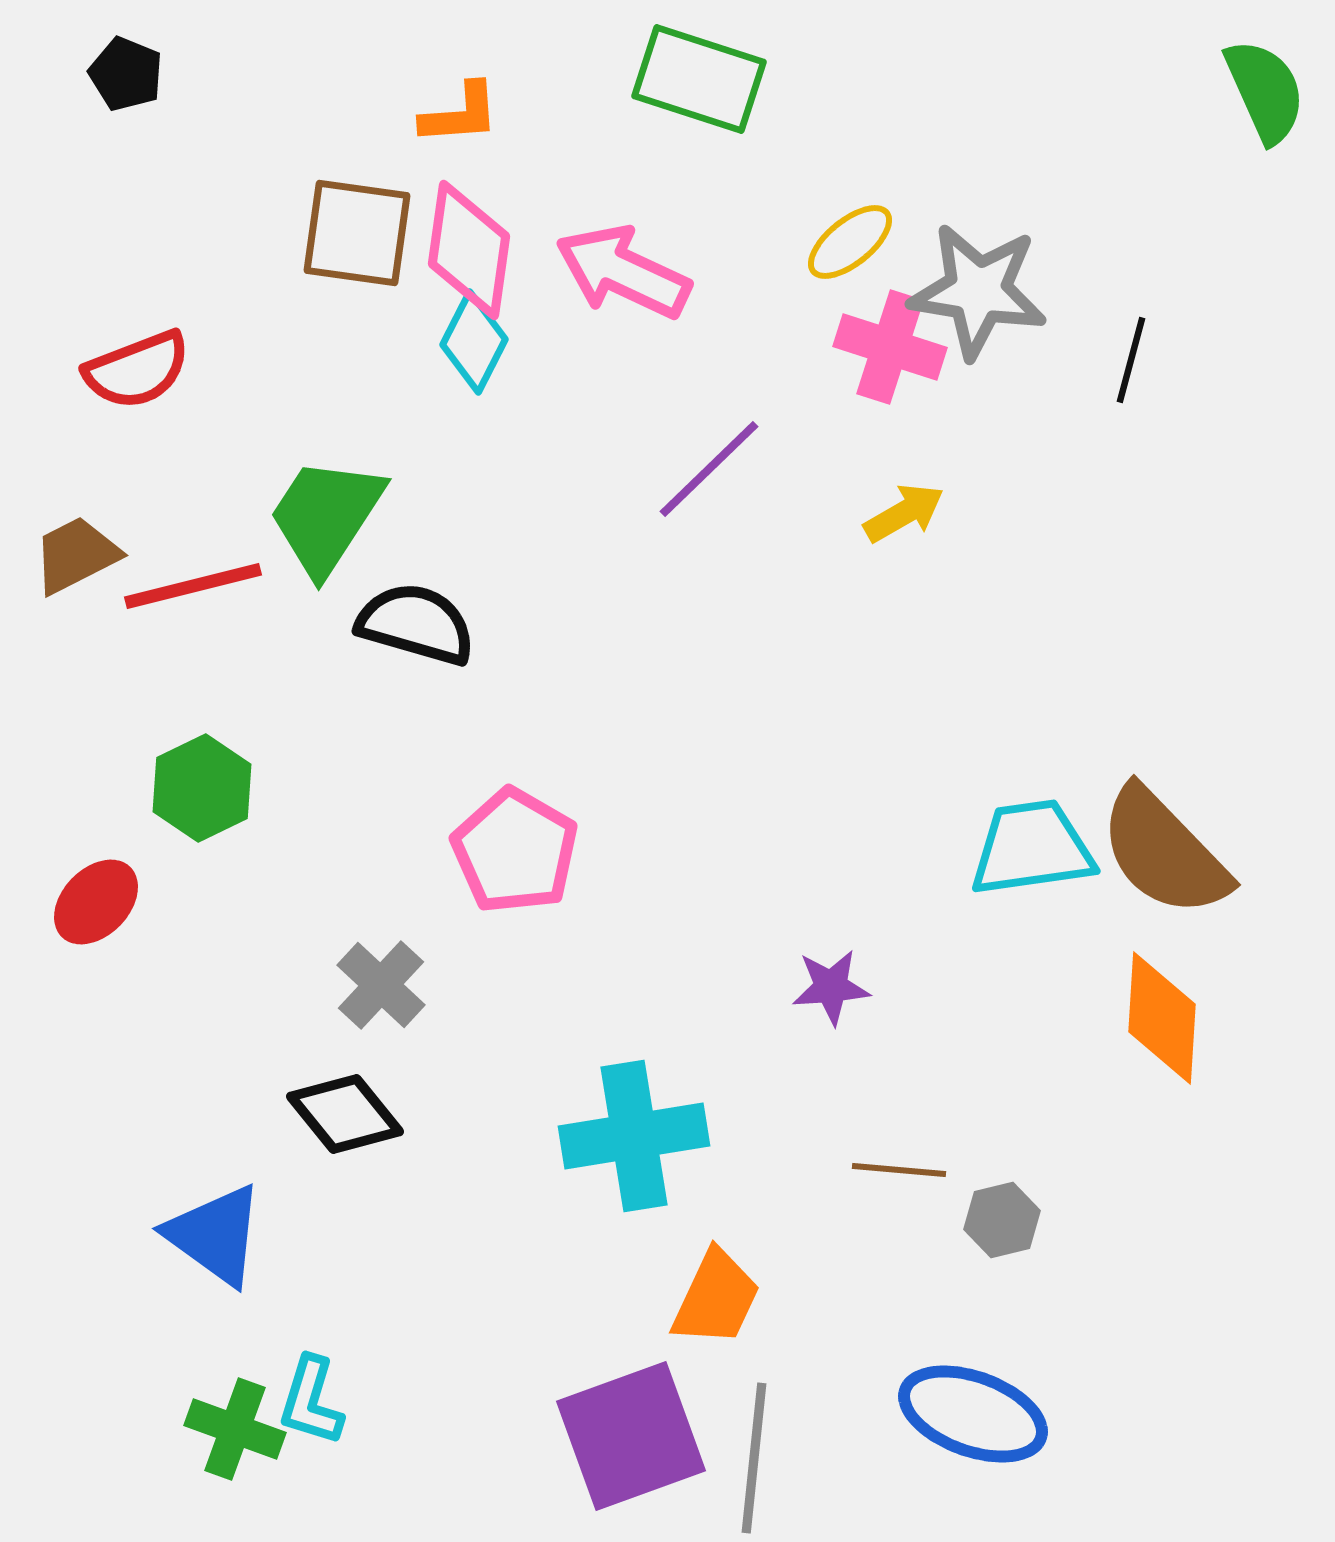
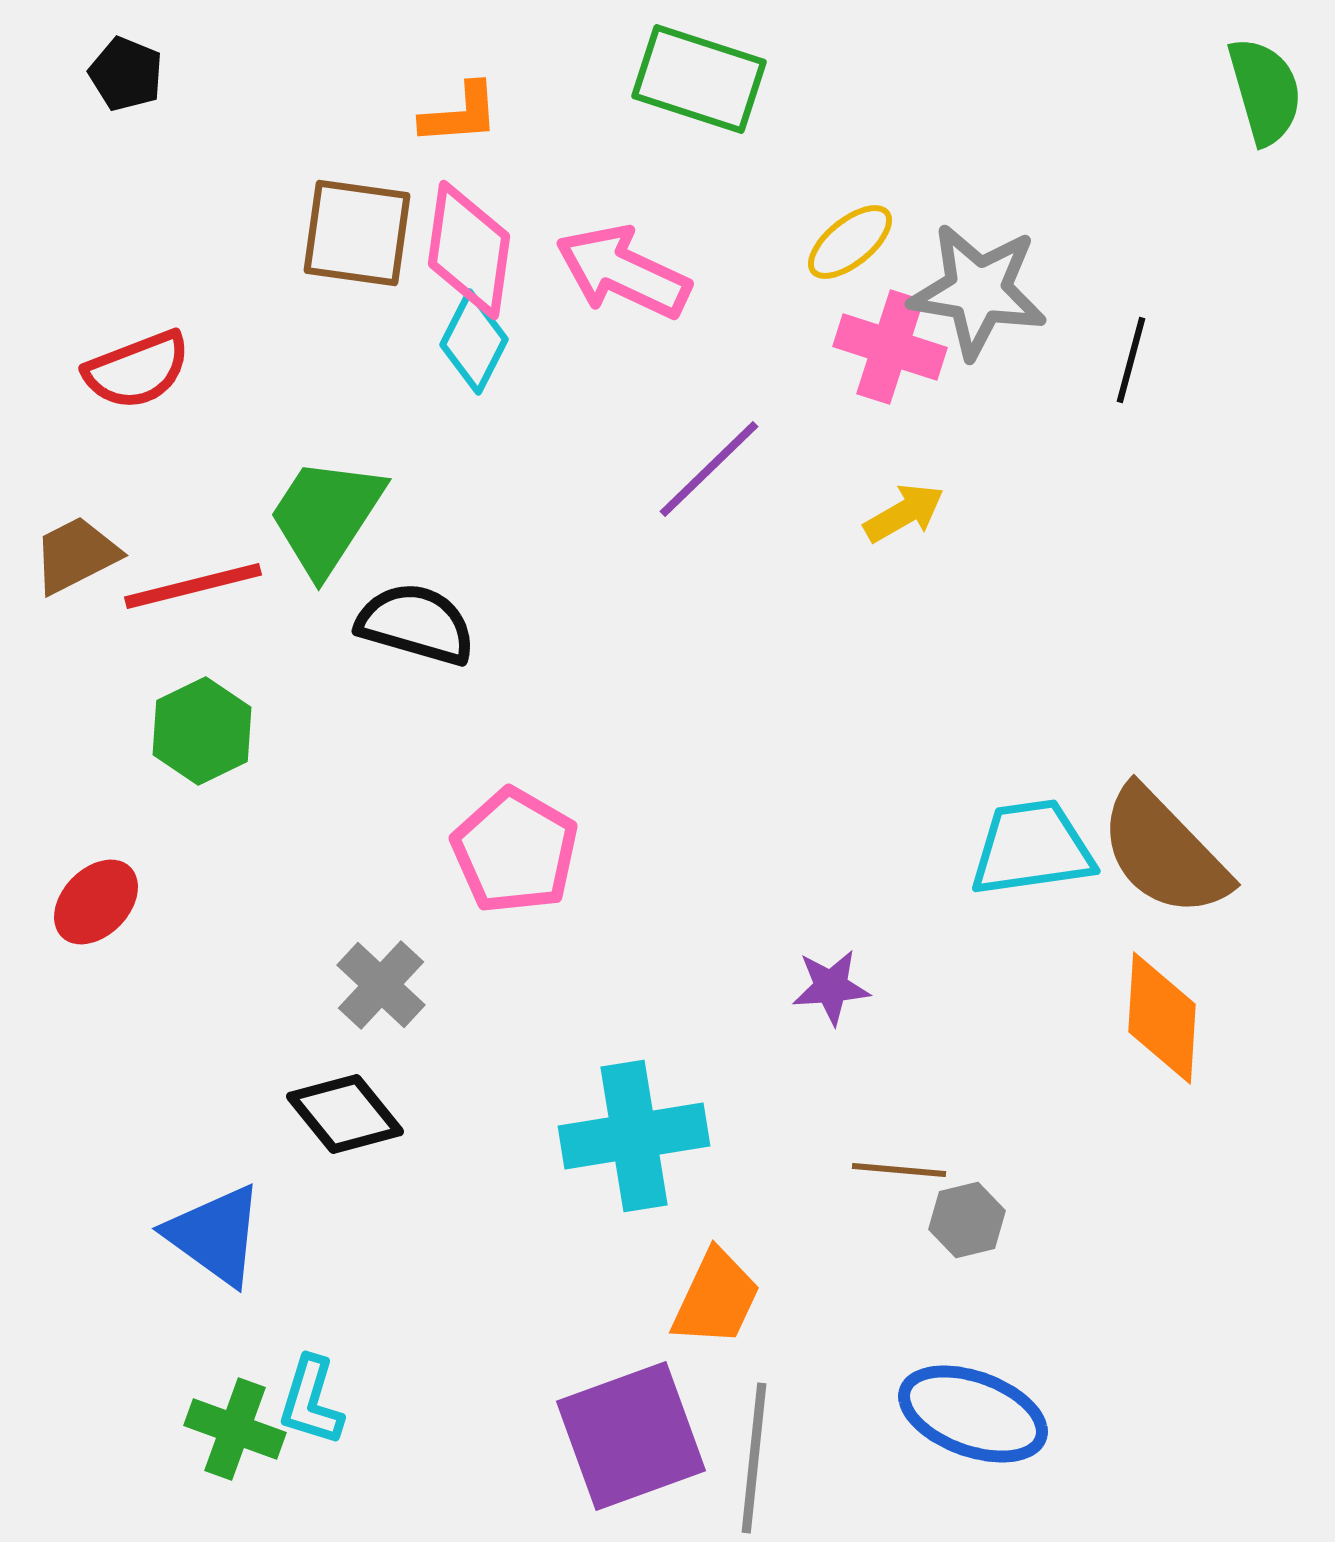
green semicircle: rotated 8 degrees clockwise
green hexagon: moved 57 px up
gray hexagon: moved 35 px left
